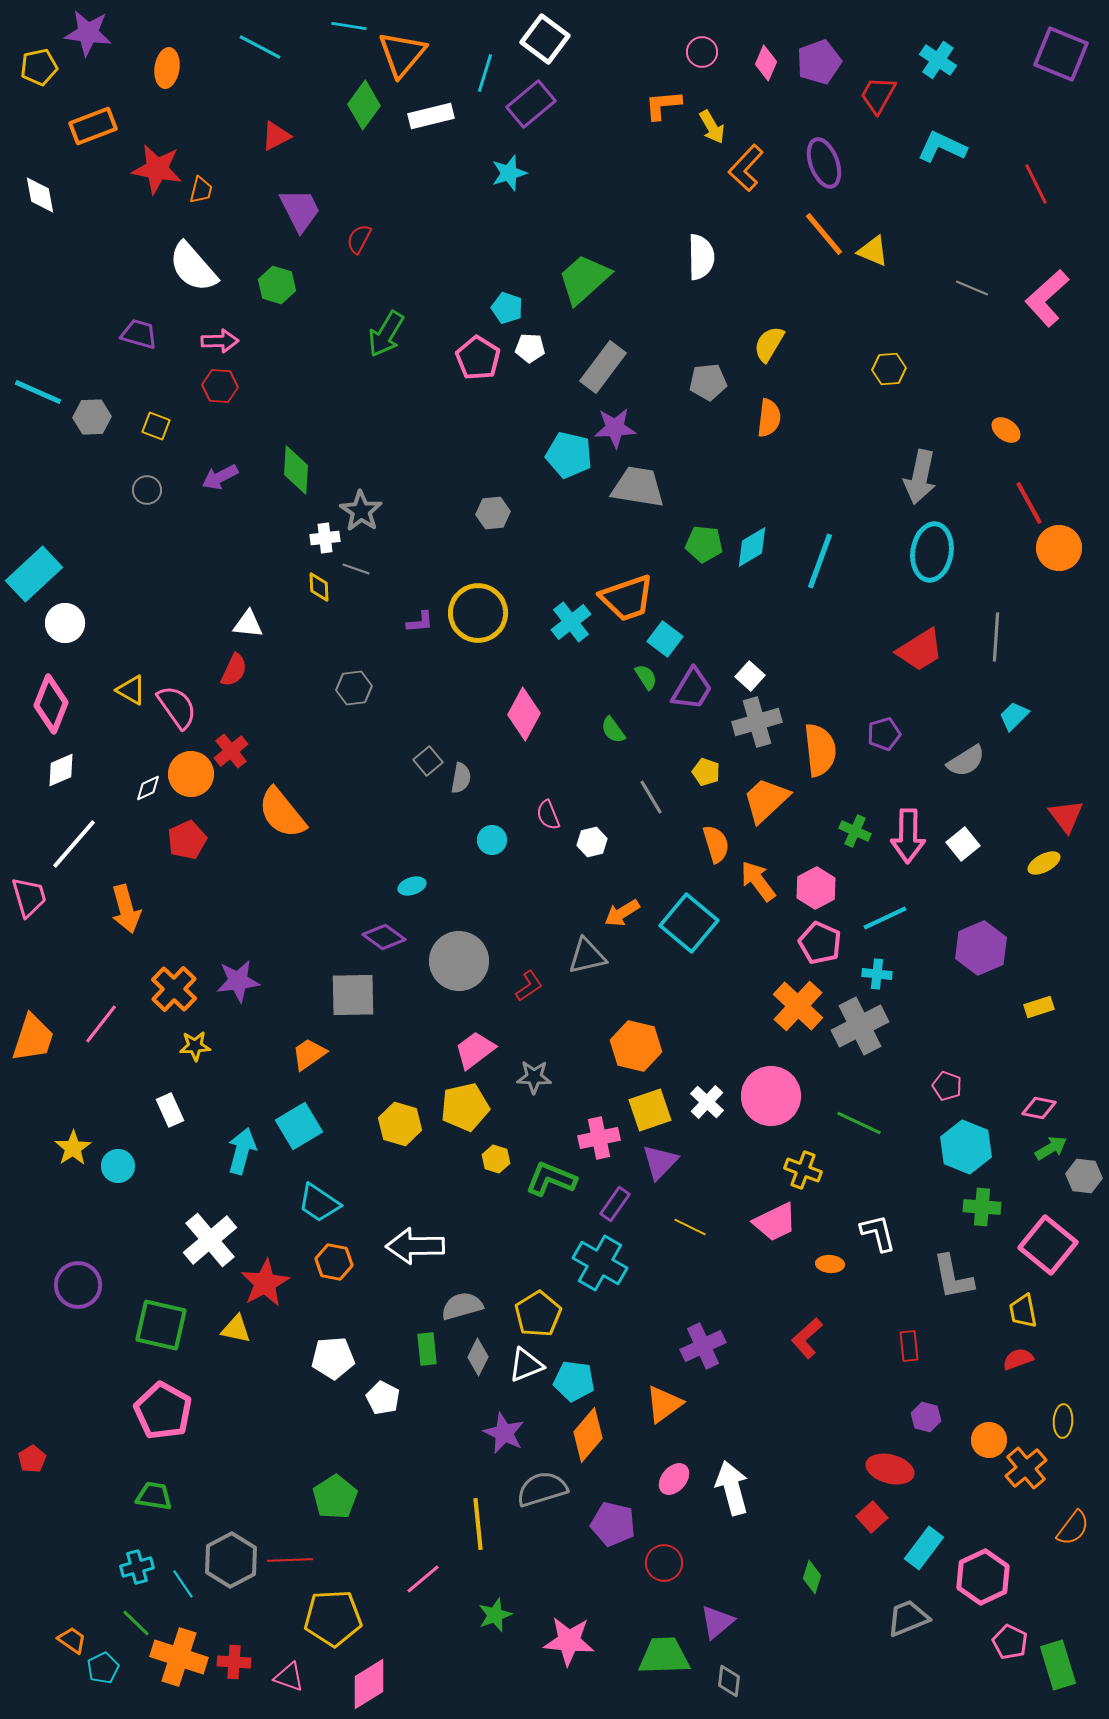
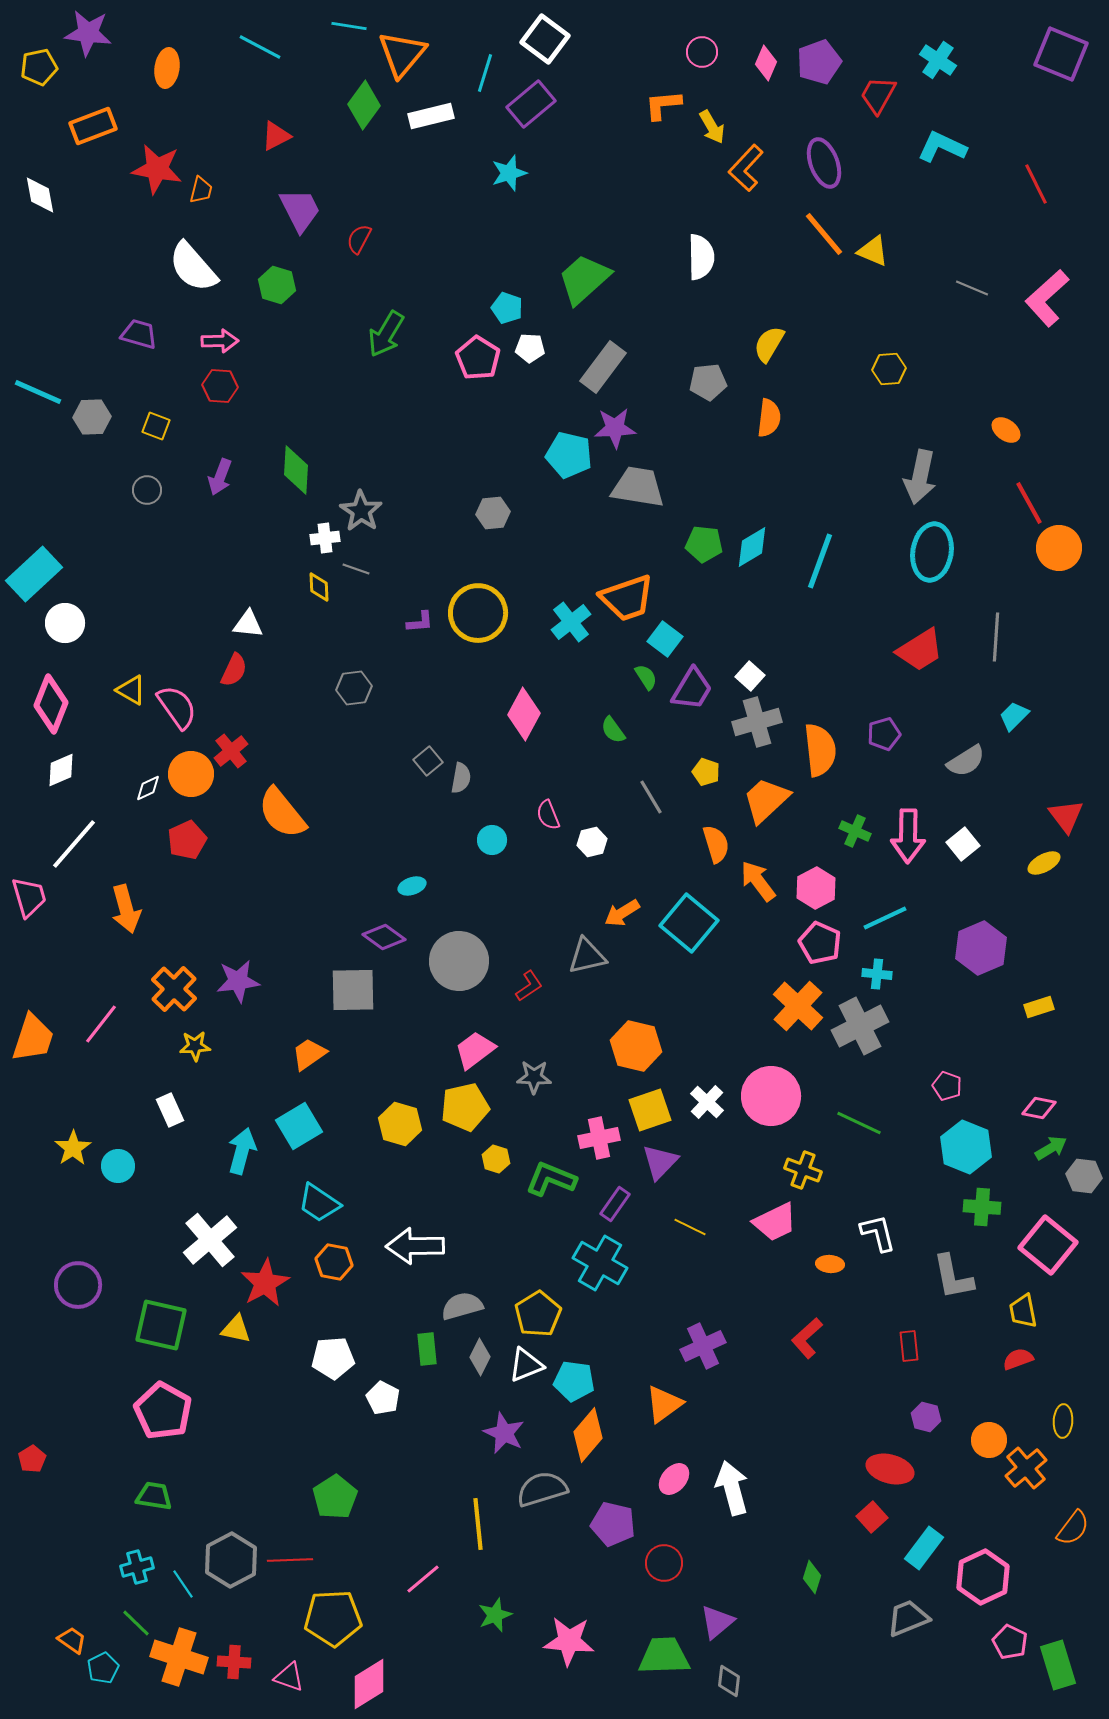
purple arrow at (220, 477): rotated 42 degrees counterclockwise
gray square at (353, 995): moved 5 px up
gray diamond at (478, 1357): moved 2 px right
